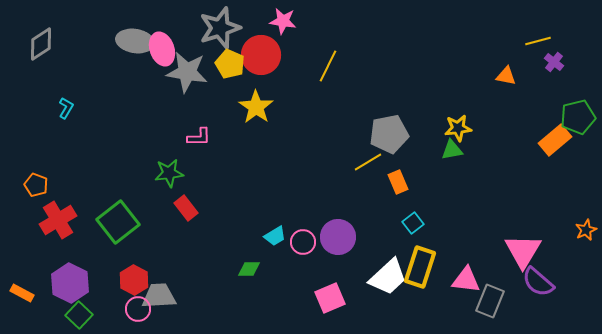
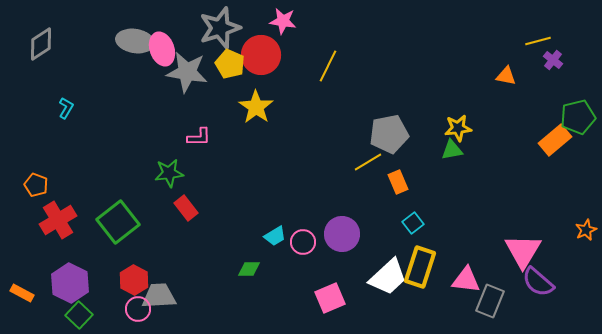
purple cross at (554, 62): moved 1 px left, 2 px up
purple circle at (338, 237): moved 4 px right, 3 px up
